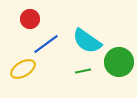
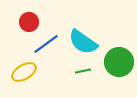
red circle: moved 1 px left, 3 px down
cyan semicircle: moved 4 px left, 1 px down
yellow ellipse: moved 1 px right, 3 px down
